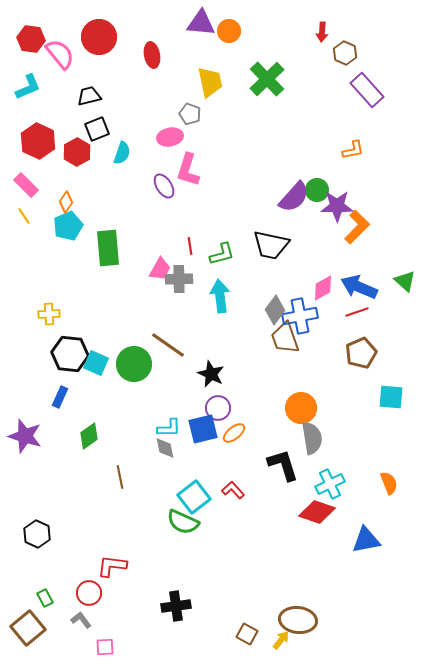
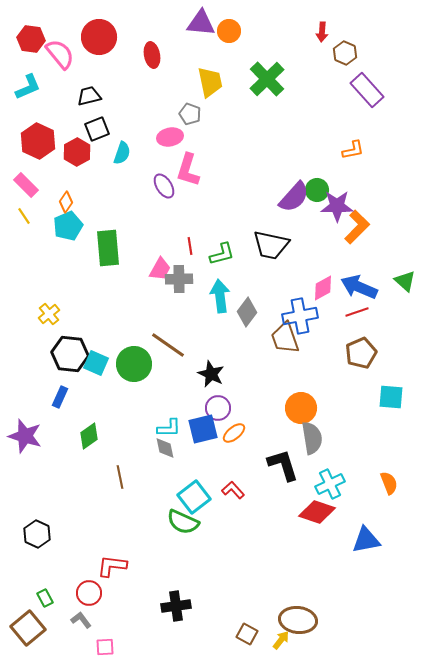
gray diamond at (275, 310): moved 28 px left, 2 px down
yellow cross at (49, 314): rotated 35 degrees counterclockwise
